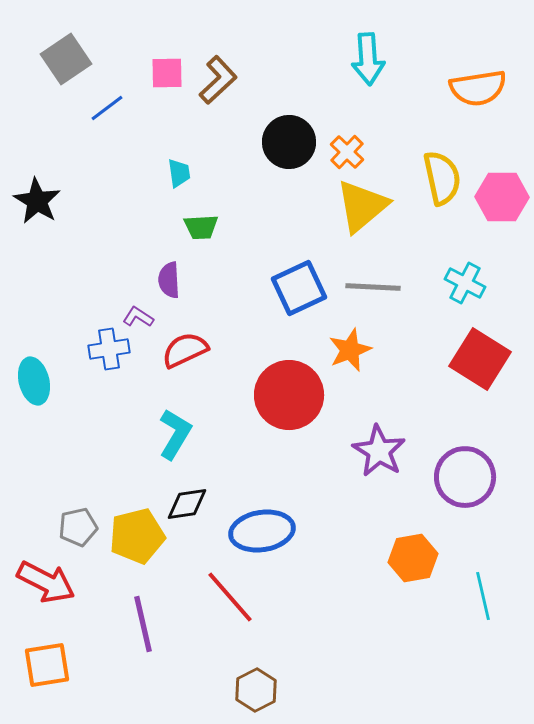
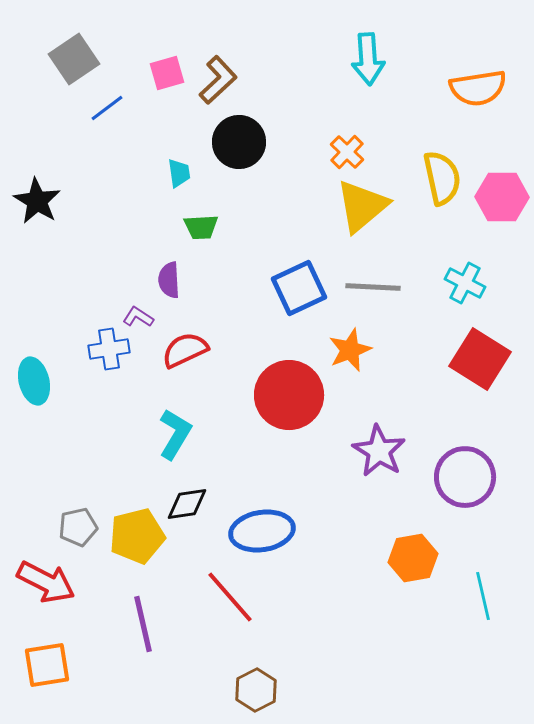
gray square: moved 8 px right
pink square: rotated 15 degrees counterclockwise
black circle: moved 50 px left
